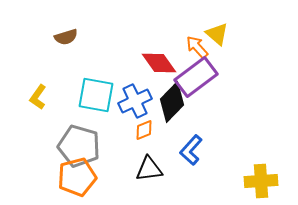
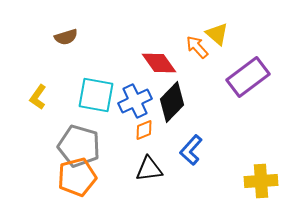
purple rectangle: moved 52 px right
